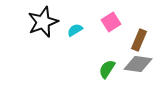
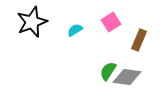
black star: moved 11 px left
gray diamond: moved 11 px left, 13 px down
green semicircle: moved 1 px right, 2 px down
